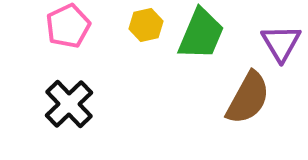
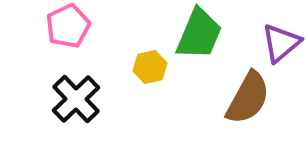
yellow hexagon: moved 4 px right, 42 px down
green trapezoid: moved 2 px left
purple triangle: rotated 21 degrees clockwise
black cross: moved 7 px right, 5 px up
